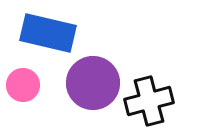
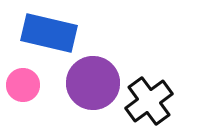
blue rectangle: moved 1 px right
black cross: rotated 21 degrees counterclockwise
